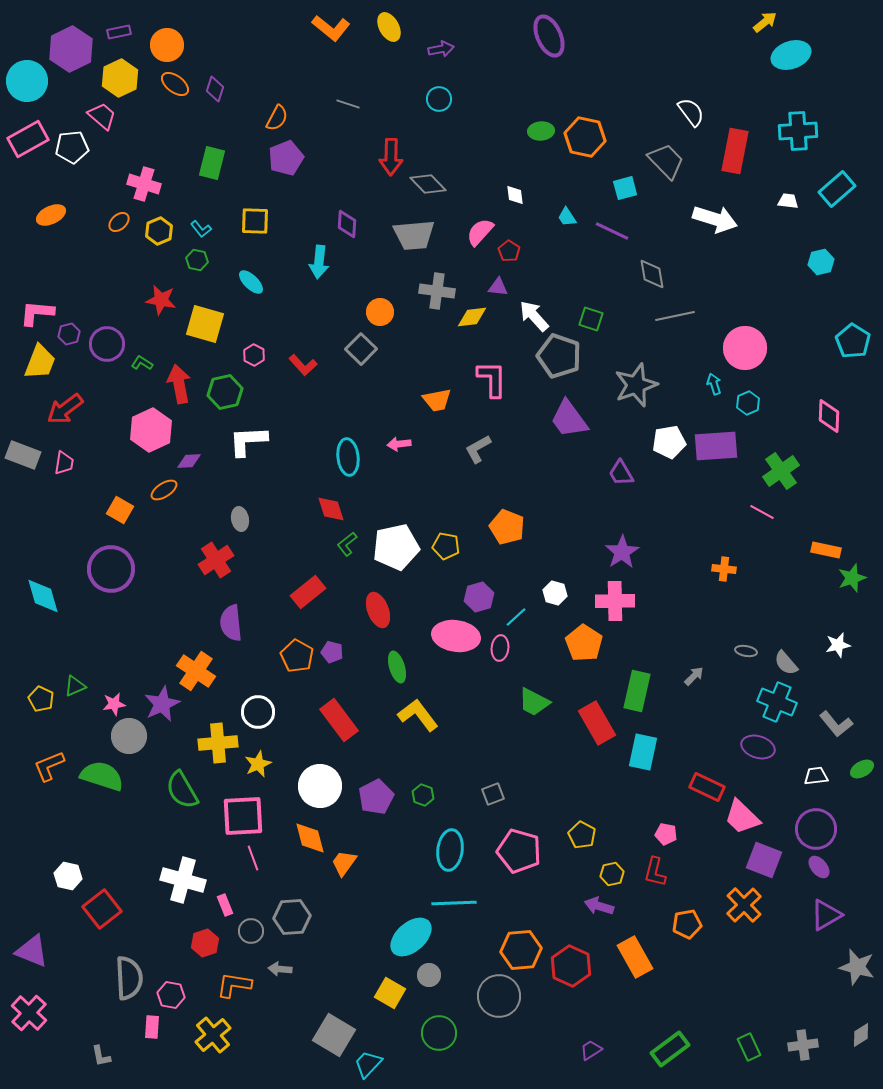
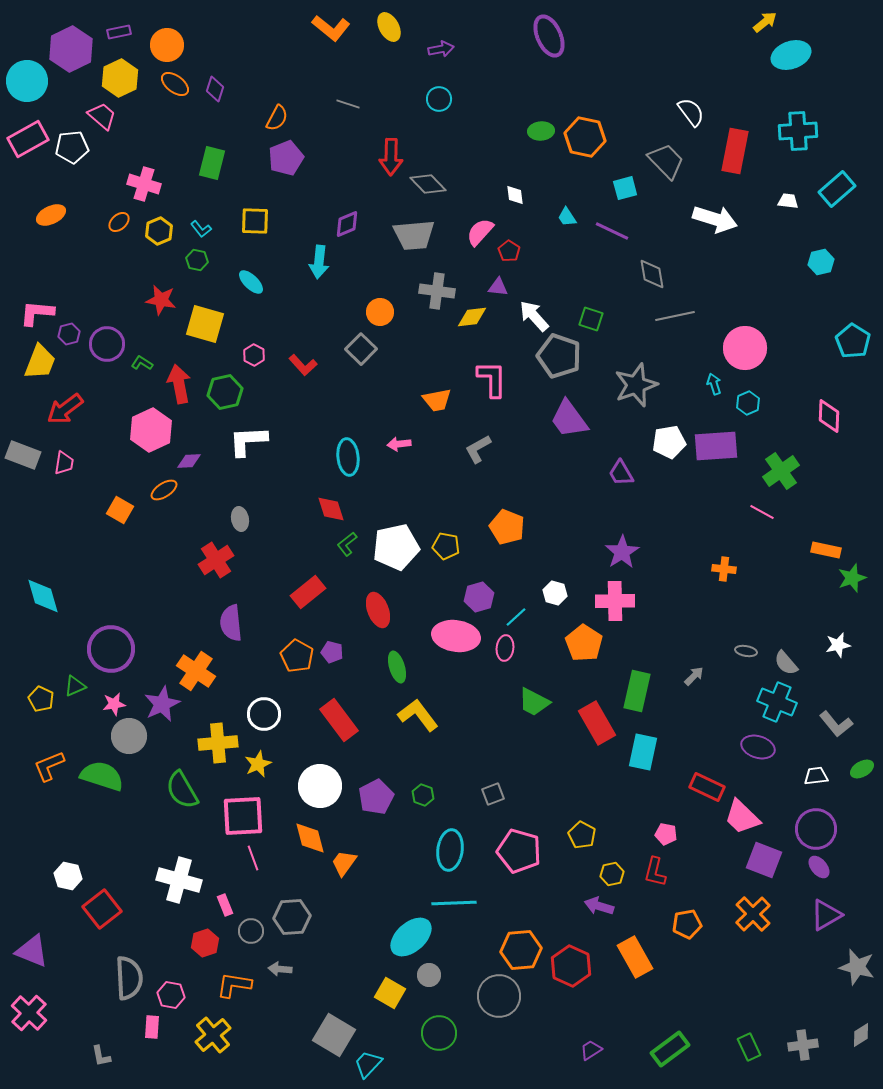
purple diamond at (347, 224): rotated 64 degrees clockwise
purple circle at (111, 569): moved 80 px down
pink ellipse at (500, 648): moved 5 px right
white circle at (258, 712): moved 6 px right, 2 px down
white cross at (183, 880): moved 4 px left
orange cross at (744, 905): moved 9 px right, 9 px down
